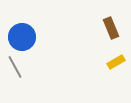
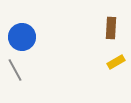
brown rectangle: rotated 25 degrees clockwise
gray line: moved 3 px down
